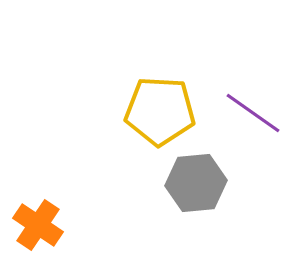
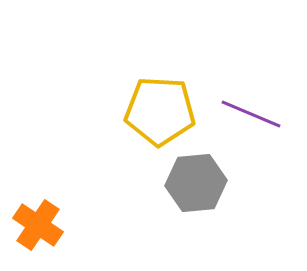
purple line: moved 2 px left, 1 px down; rotated 12 degrees counterclockwise
